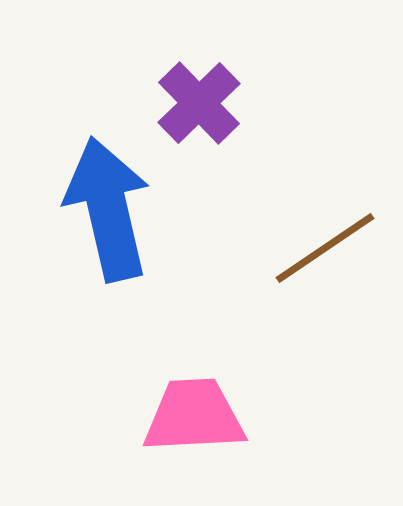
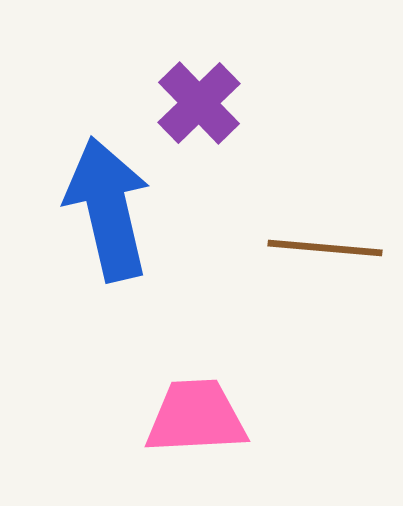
brown line: rotated 39 degrees clockwise
pink trapezoid: moved 2 px right, 1 px down
